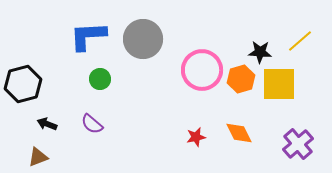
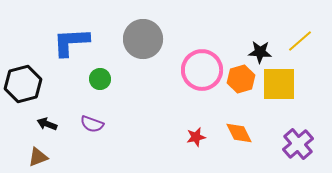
blue L-shape: moved 17 px left, 6 px down
purple semicircle: rotated 20 degrees counterclockwise
